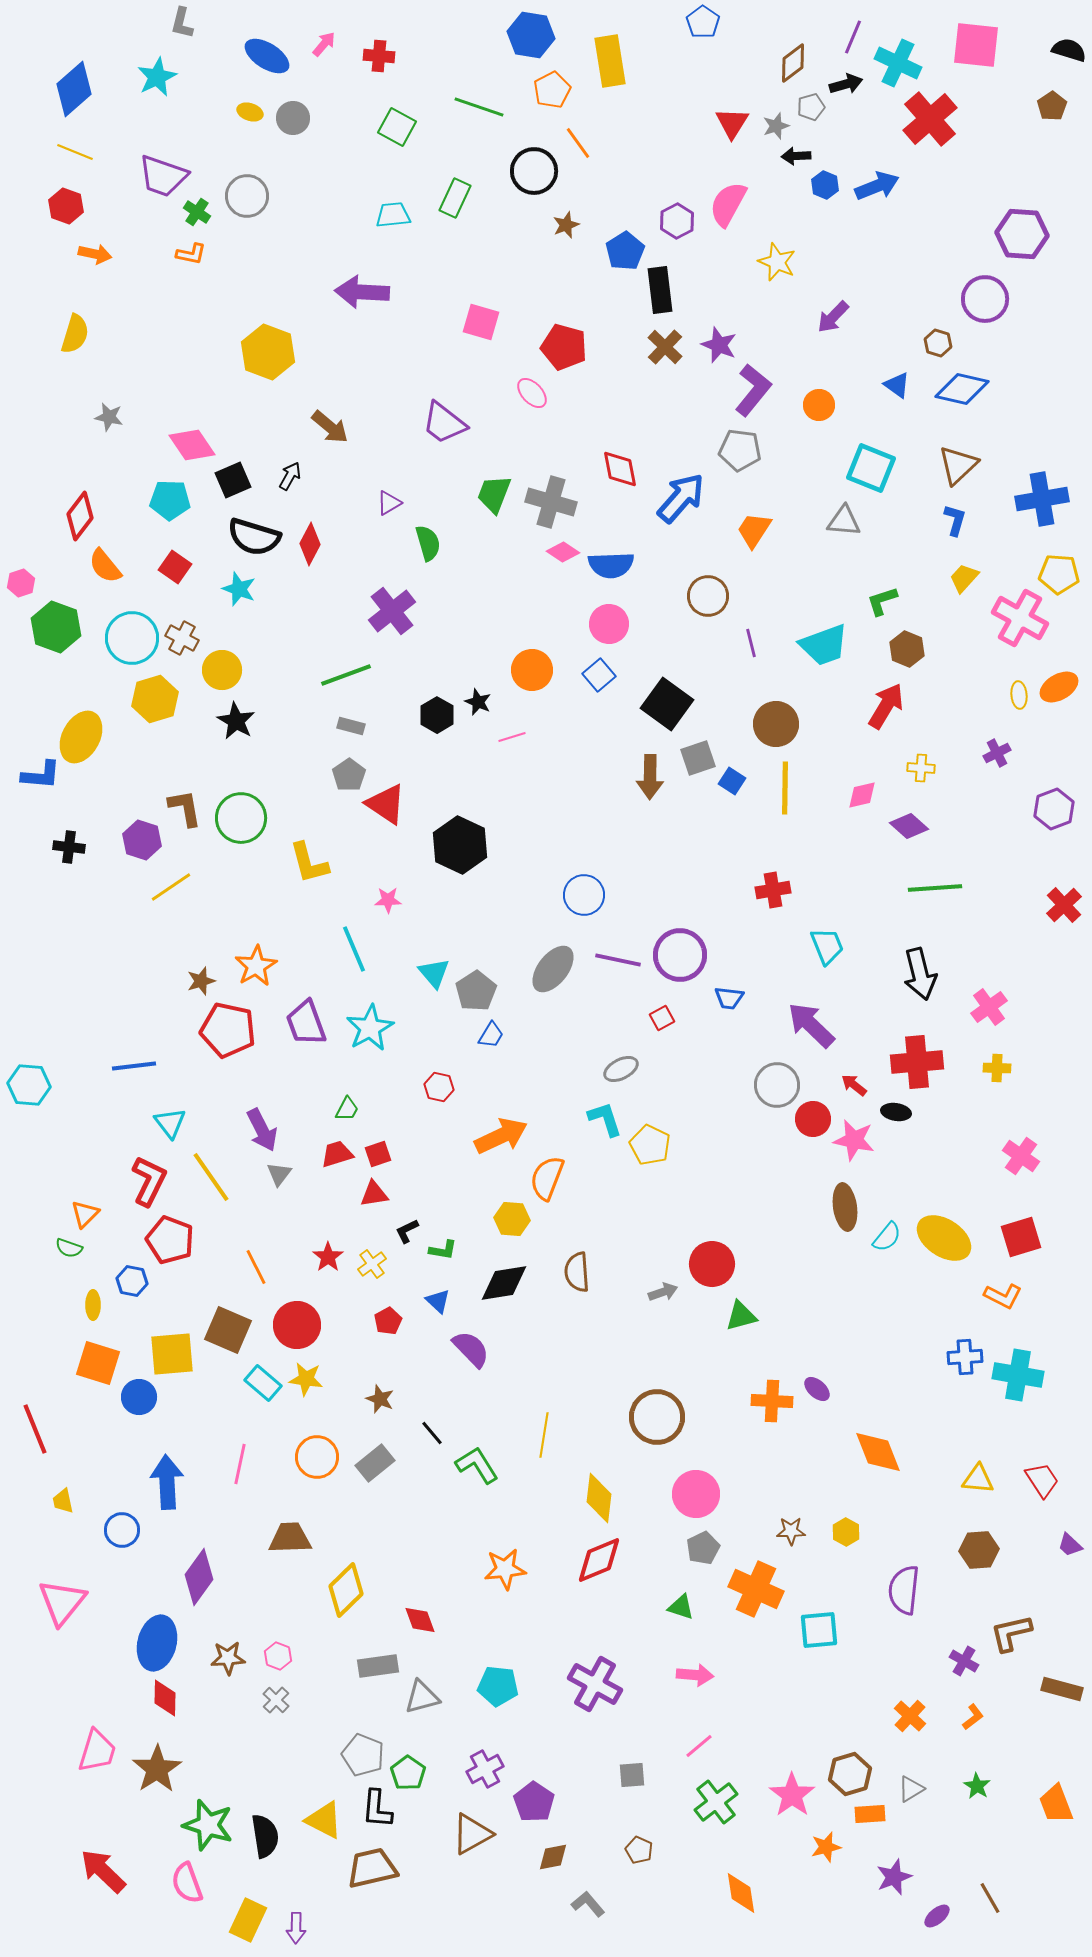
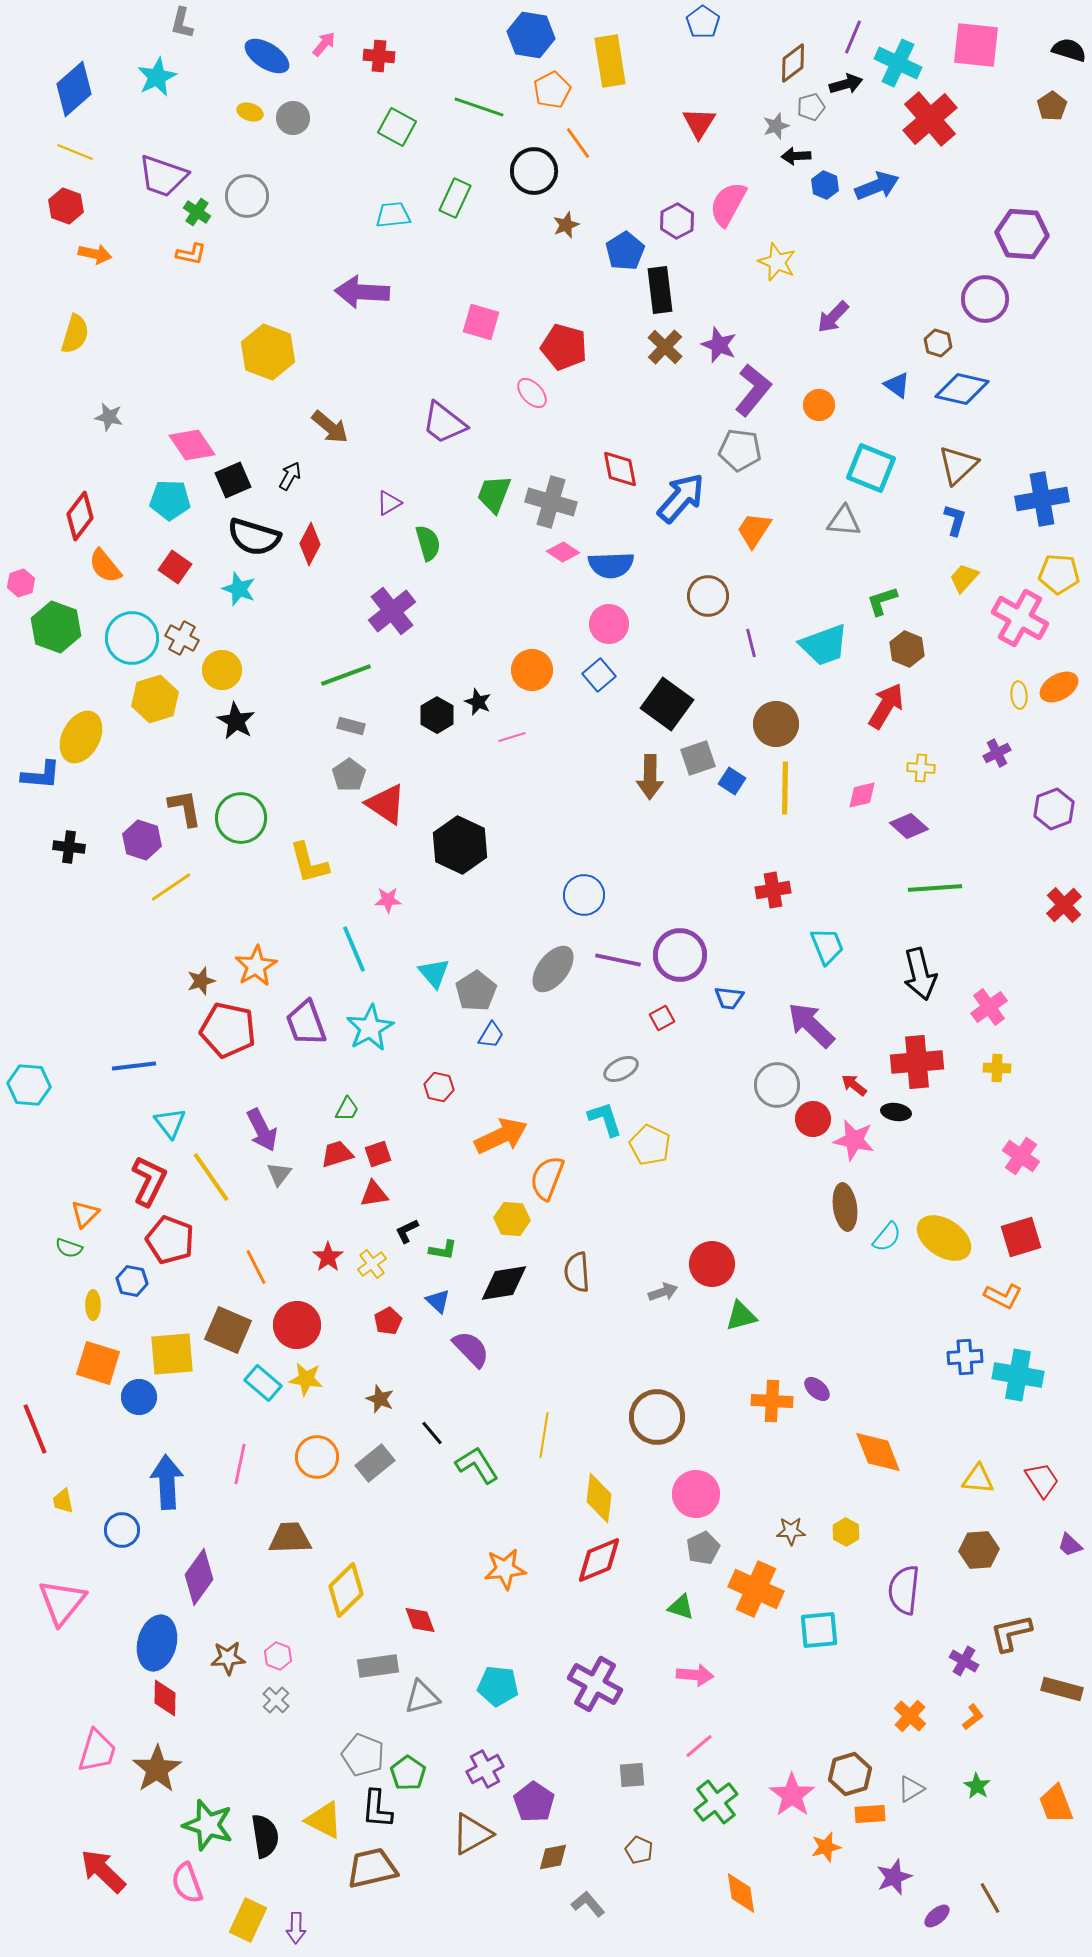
red triangle at (732, 123): moved 33 px left
